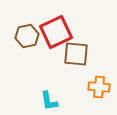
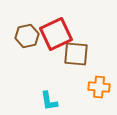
red square: moved 2 px down
